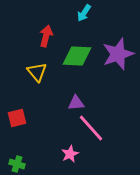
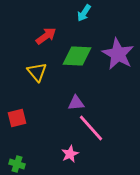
red arrow: rotated 40 degrees clockwise
purple star: rotated 24 degrees counterclockwise
